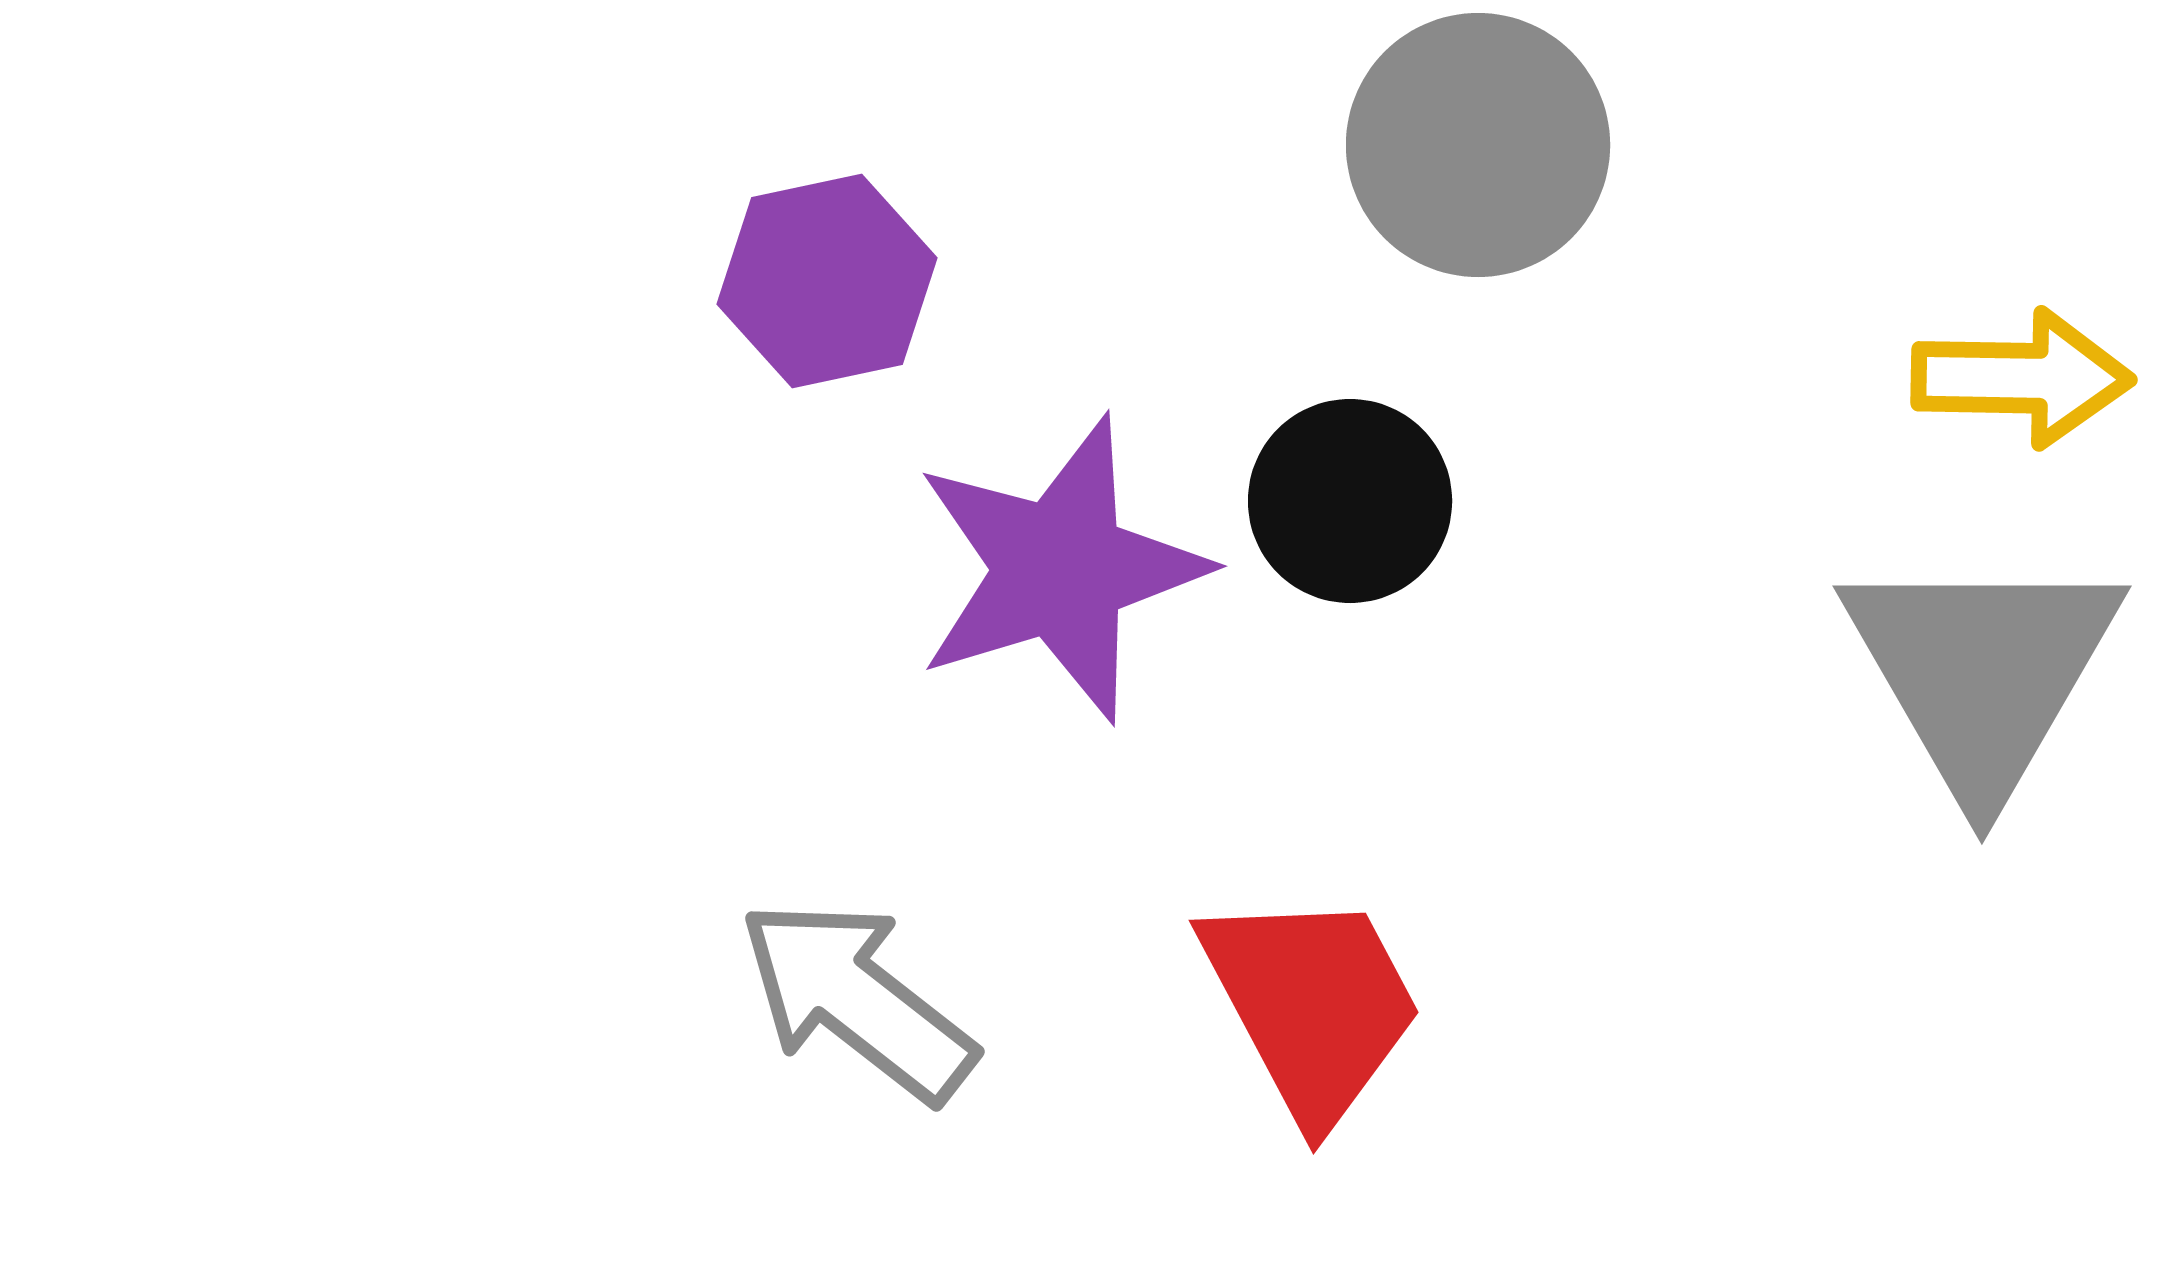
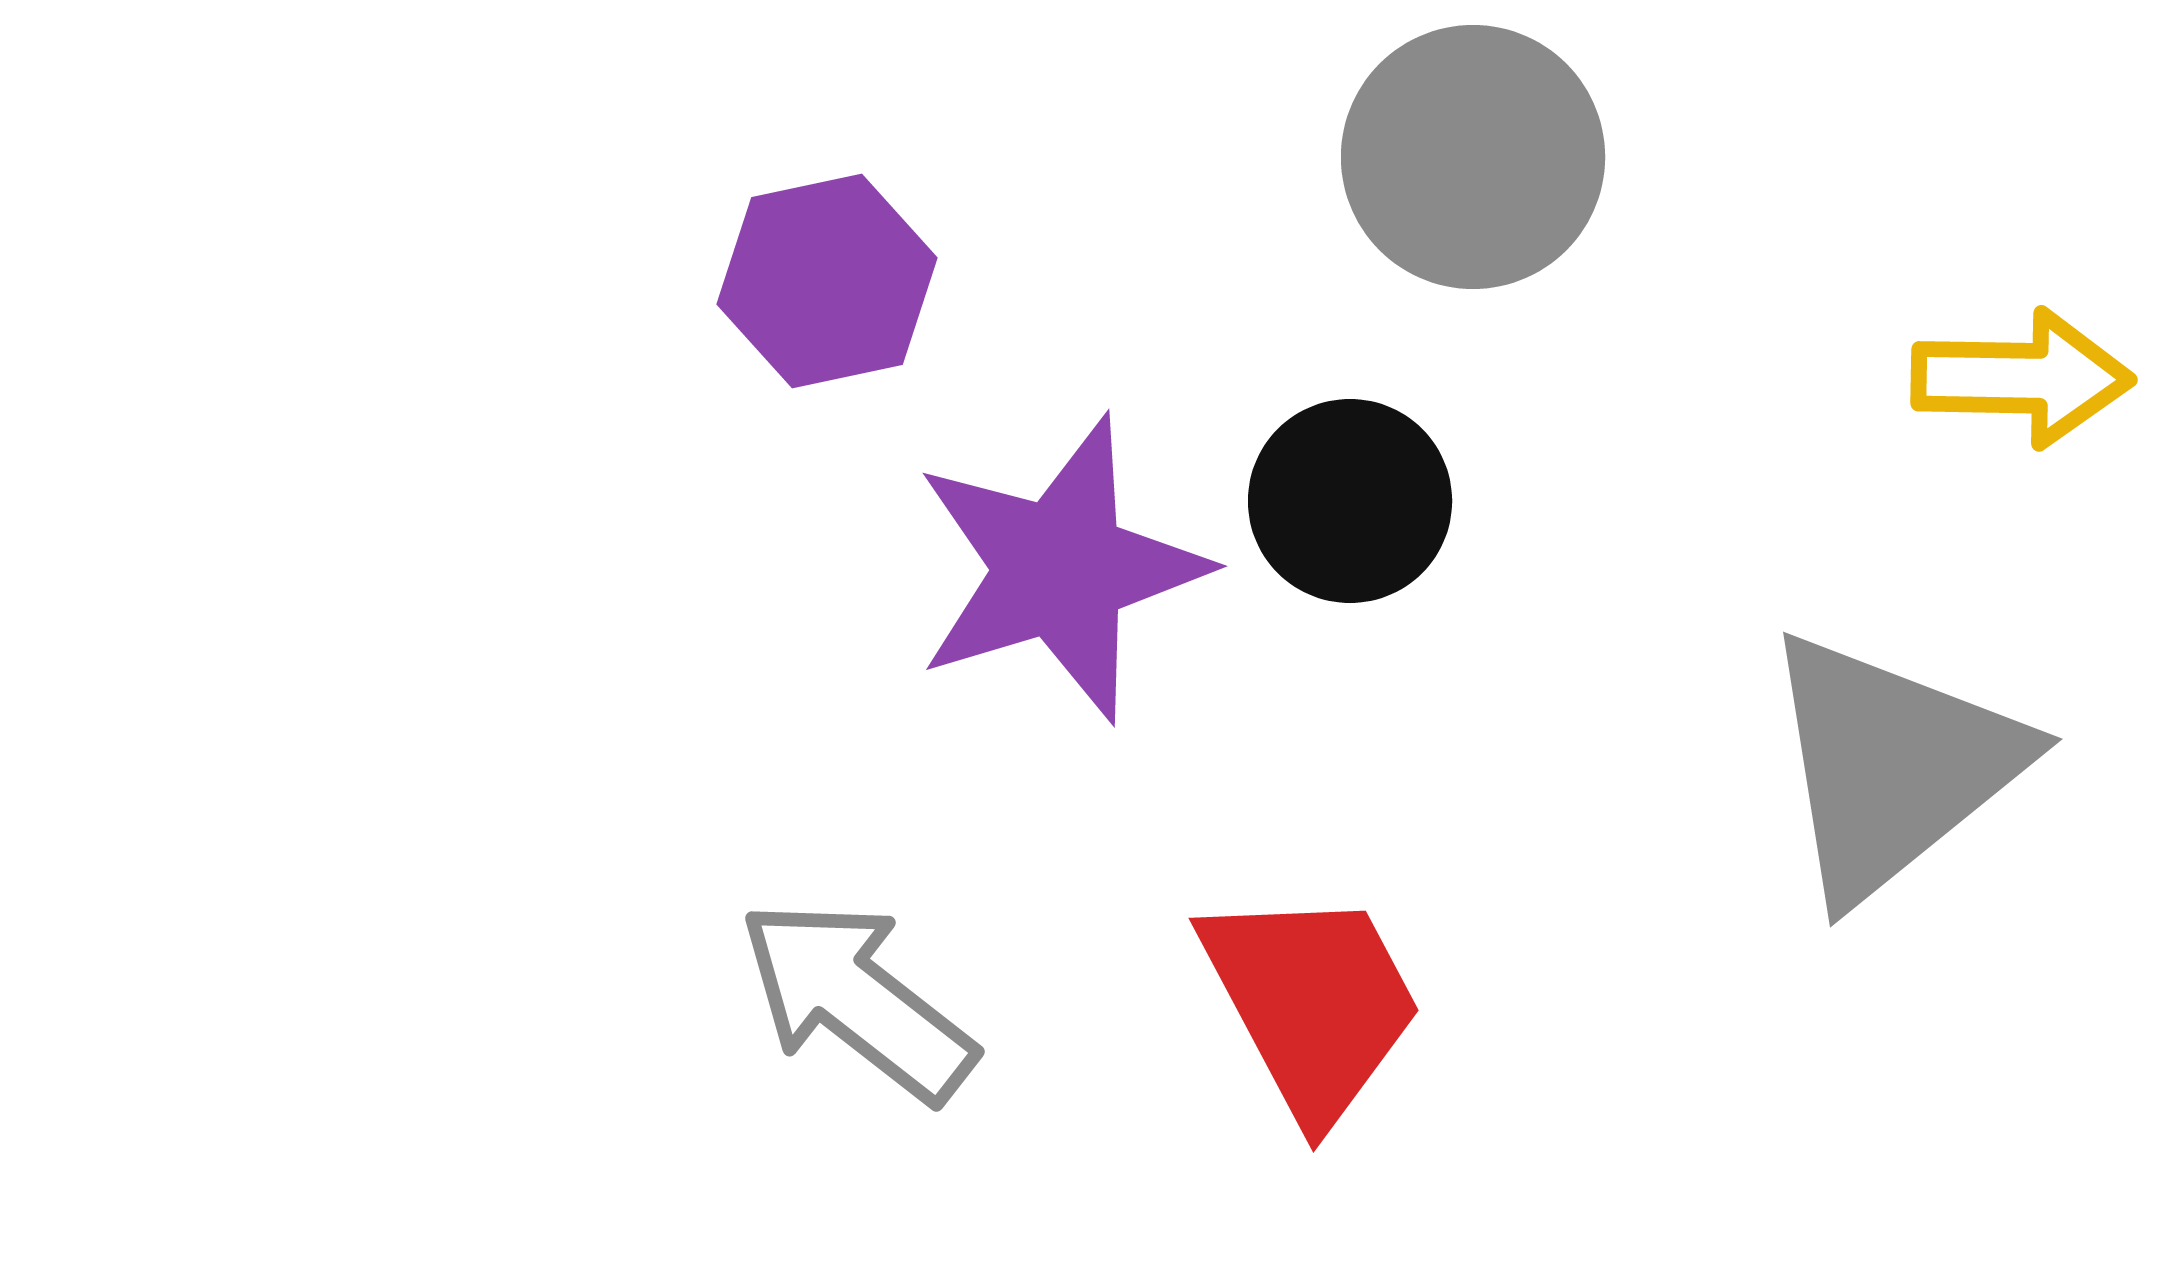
gray circle: moved 5 px left, 12 px down
gray triangle: moved 90 px left, 94 px down; rotated 21 degrees clockwise
red trapezoid: moved 2 px up
